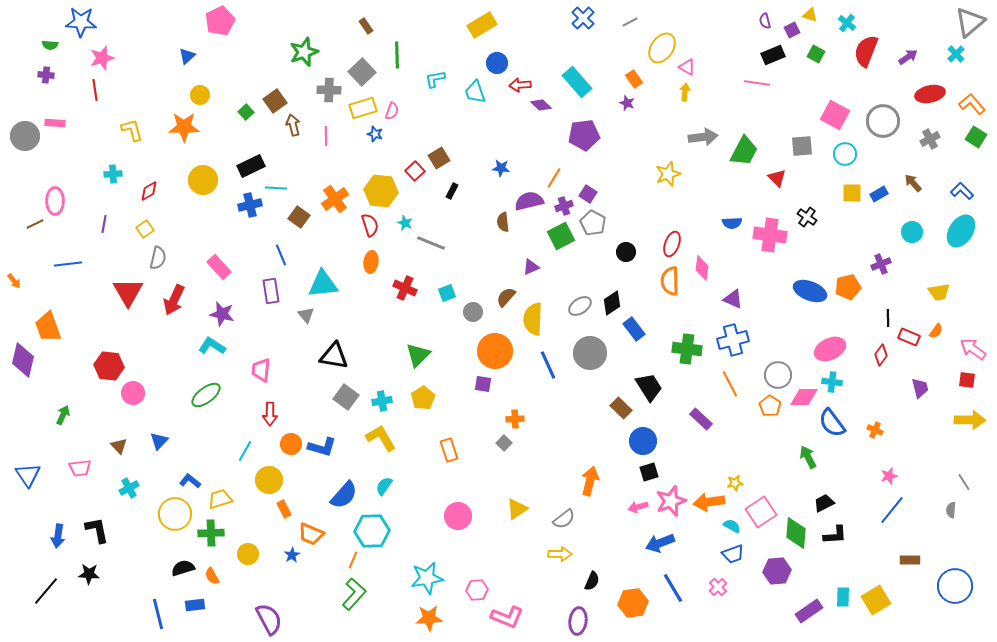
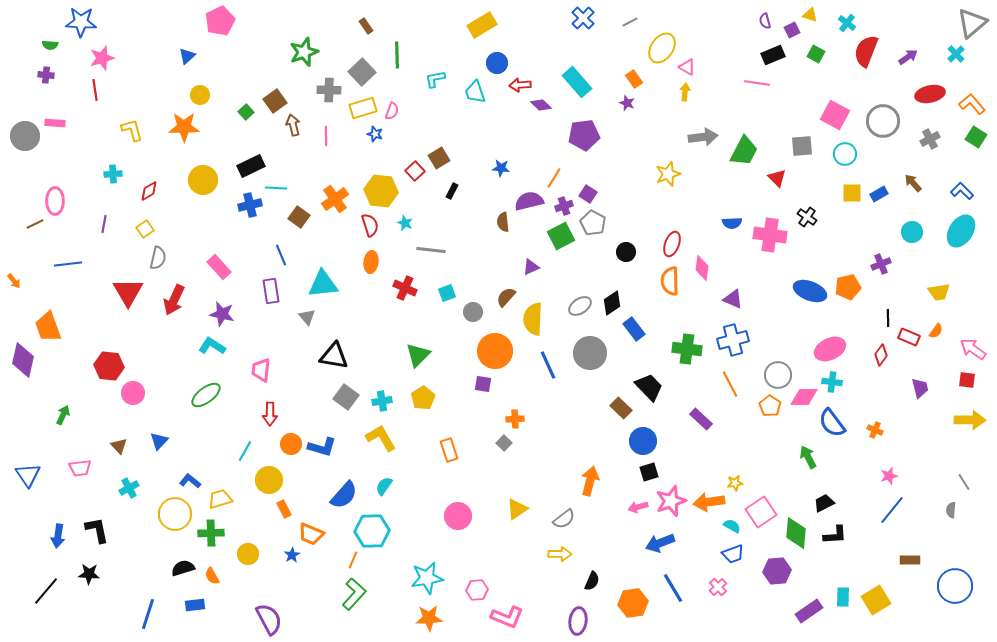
gray triangle at (970, 22): moved 2 px right, 1 px down
gray line at (431, 243): moved 7 px down; rotated 16 degrees counterclockwise
gray triangle at (306, 315): moved 1 px right, 2 px down
black trapezoid at (649, 387): rotated 12 degrees counterclockwise
blue line at (158, 614): moved 10 px left; rotated 32 degrees clockwise
